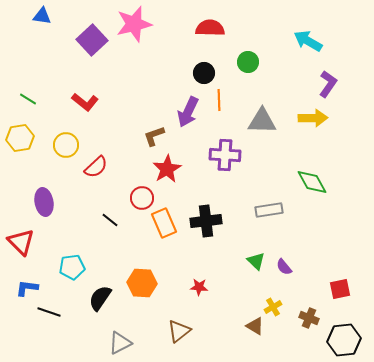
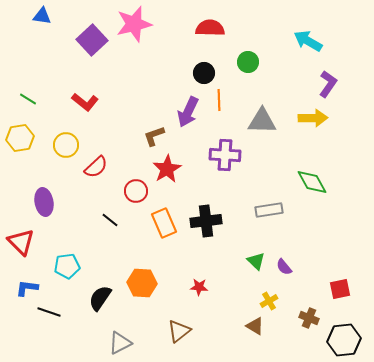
red circle at (142, 198): moved 6 px left, 7 px up
cyan pentagon at (72, 267): moved 5 px left, 1 px up
yellow cross at (273, 307): moved 4 px left, 6 px up
